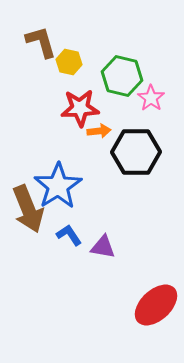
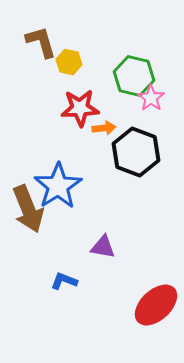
green hexagon: moved 12 px right
orange arrow: moved 5 px right, 3 px up
black hexagon: rotated 21 degrees clockwise
blue L-shape: moved 5 px left, 46 px down; rotated 36 degrees counterclockwise
